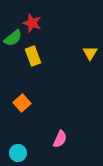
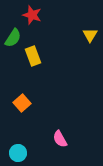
red star: moved 8 px up
green semicircle: rotated 18 degrees counterclockwise
yellow triangle: moved 18 px up
pink semicircle: rotated 126 degrees clockwise
